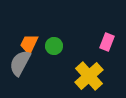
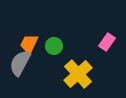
pink rectangle: rotated 12 degrees clockwise
yellow cross: moved 11 px left, 2 px up
